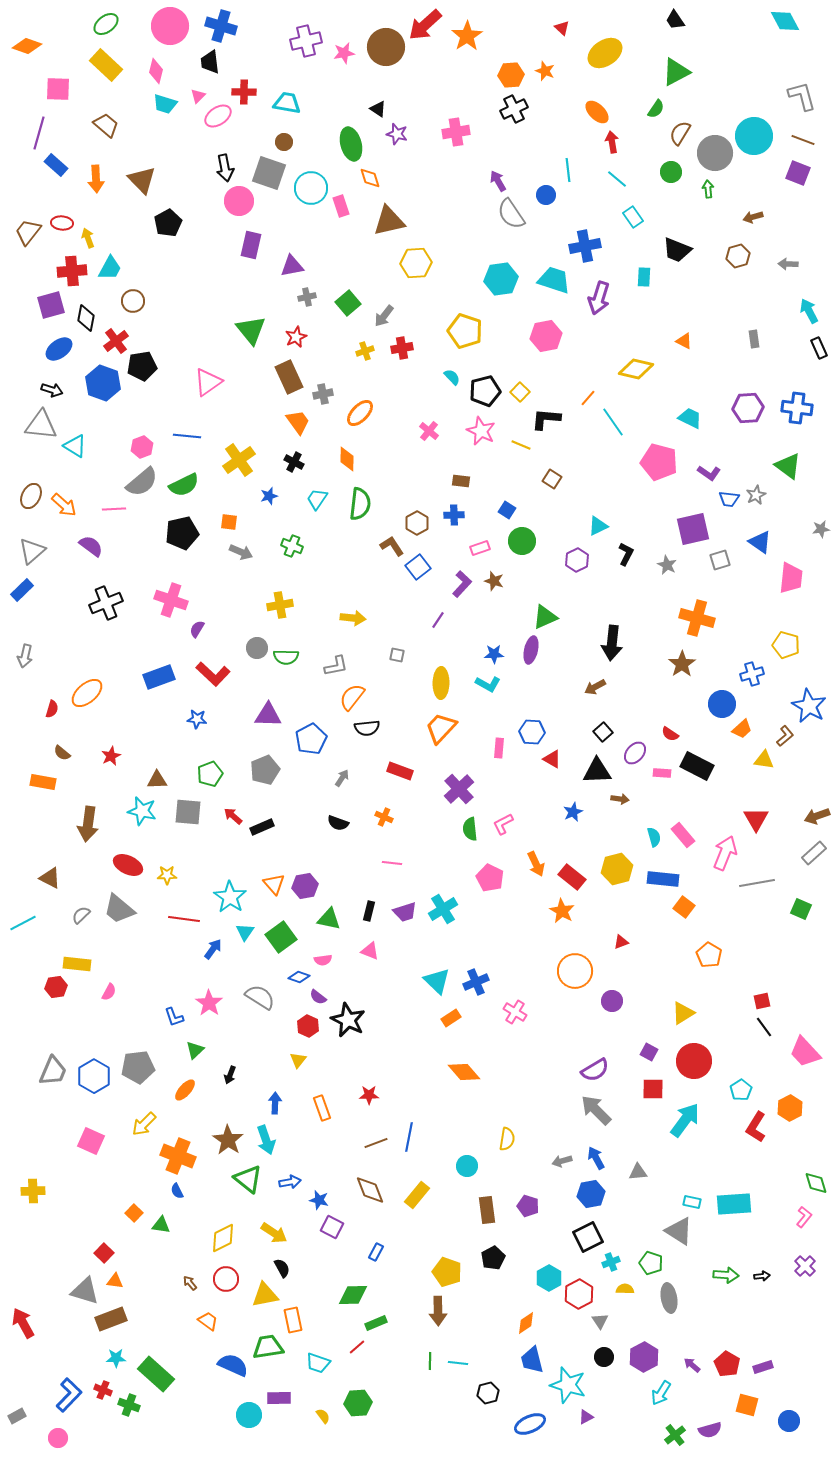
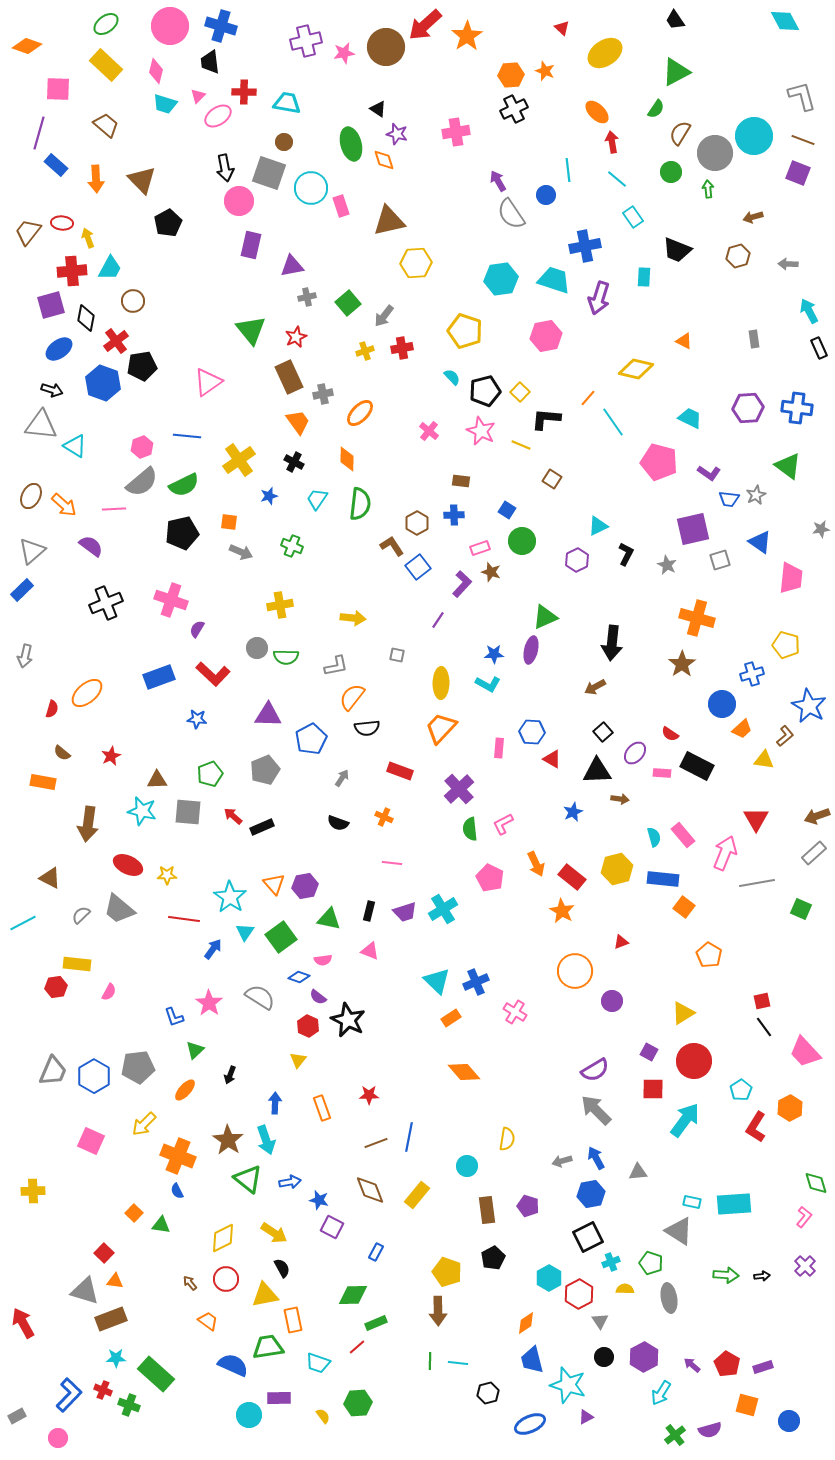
orange diamond at (370, 178): moved 14 px right, 18 px up
brown star at (494, 581): moved 3 px left, 9 px up
